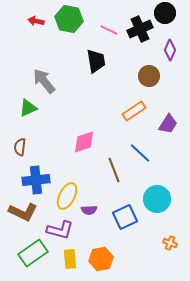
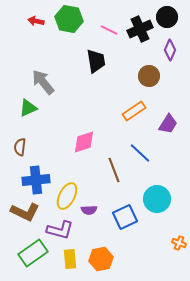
black circle: moved 2 px right, 4 px down
gray arrow: moved 1 px left, 1 px down
brown L-shape: moved 2 px right
orange cross: moved 9 px right
